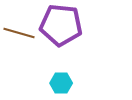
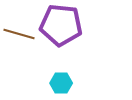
brown line: moved 1 px down
